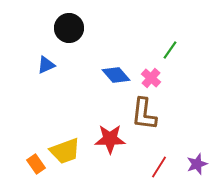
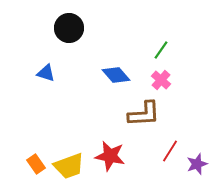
green line: moved 9 px left
blue triangle: moved 8 px down; rotated 42 degrees clockwise
pink cross: moved 10 px right, 2 px down
brown L-shape: rotated 100 degrees counterclockwise
red star: moved 17 px down; rotated 12 degrees clockwise
yellow trapezoid: moved 4 px right, 15 px down
red line: moved 11 px right, 16 px up
